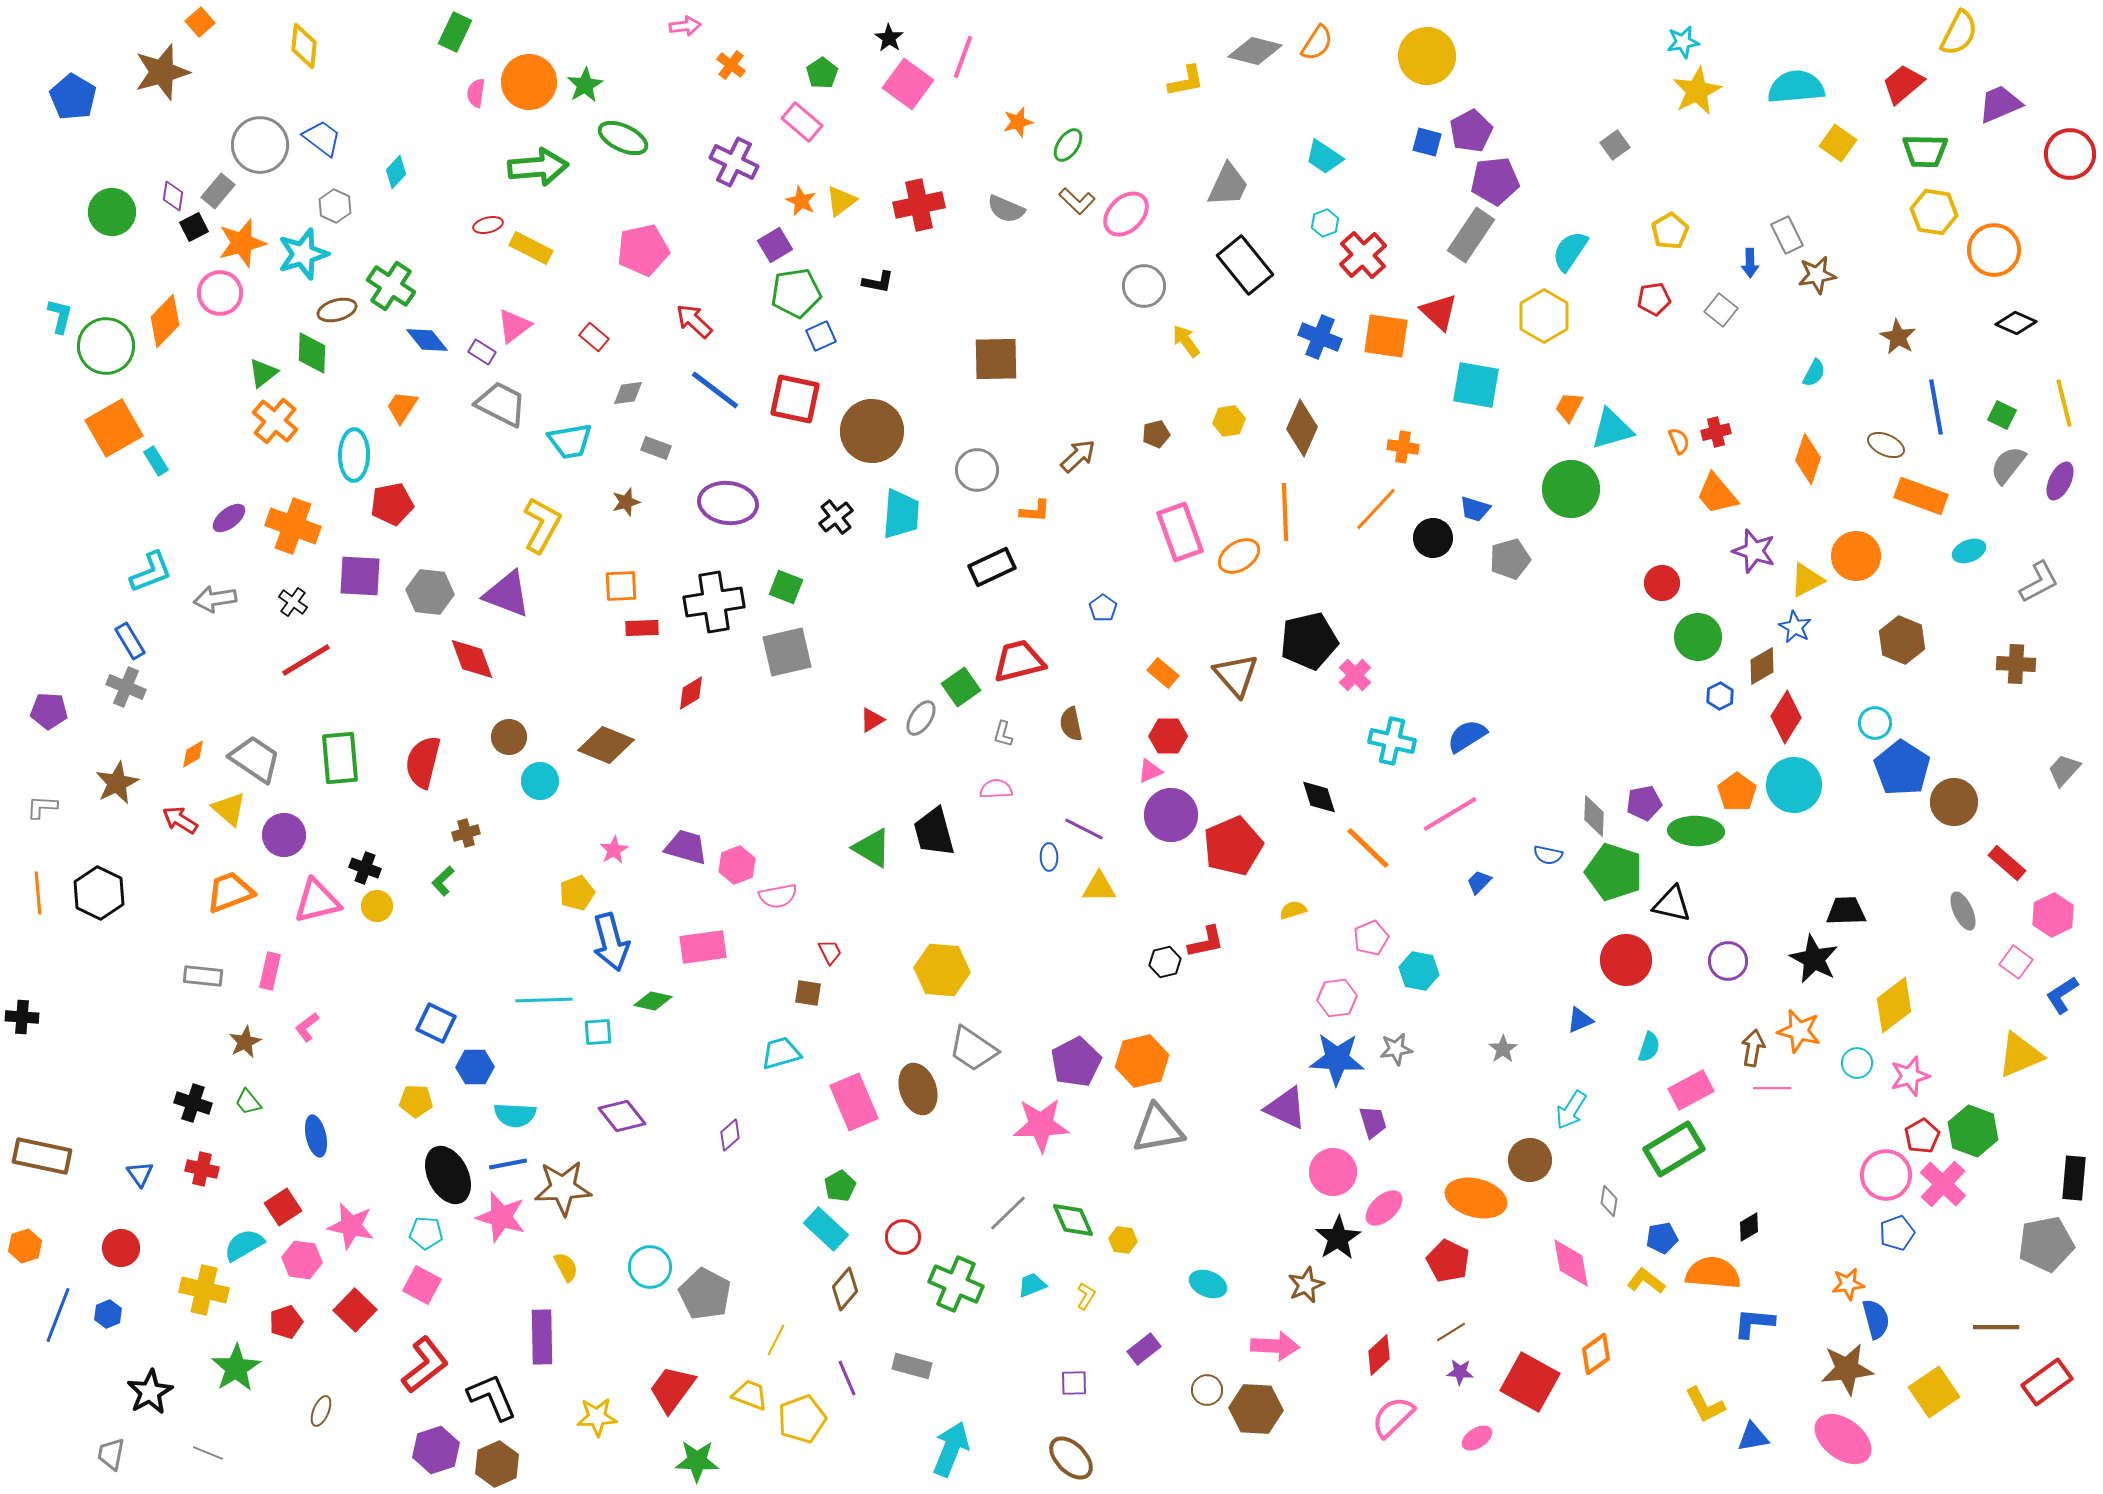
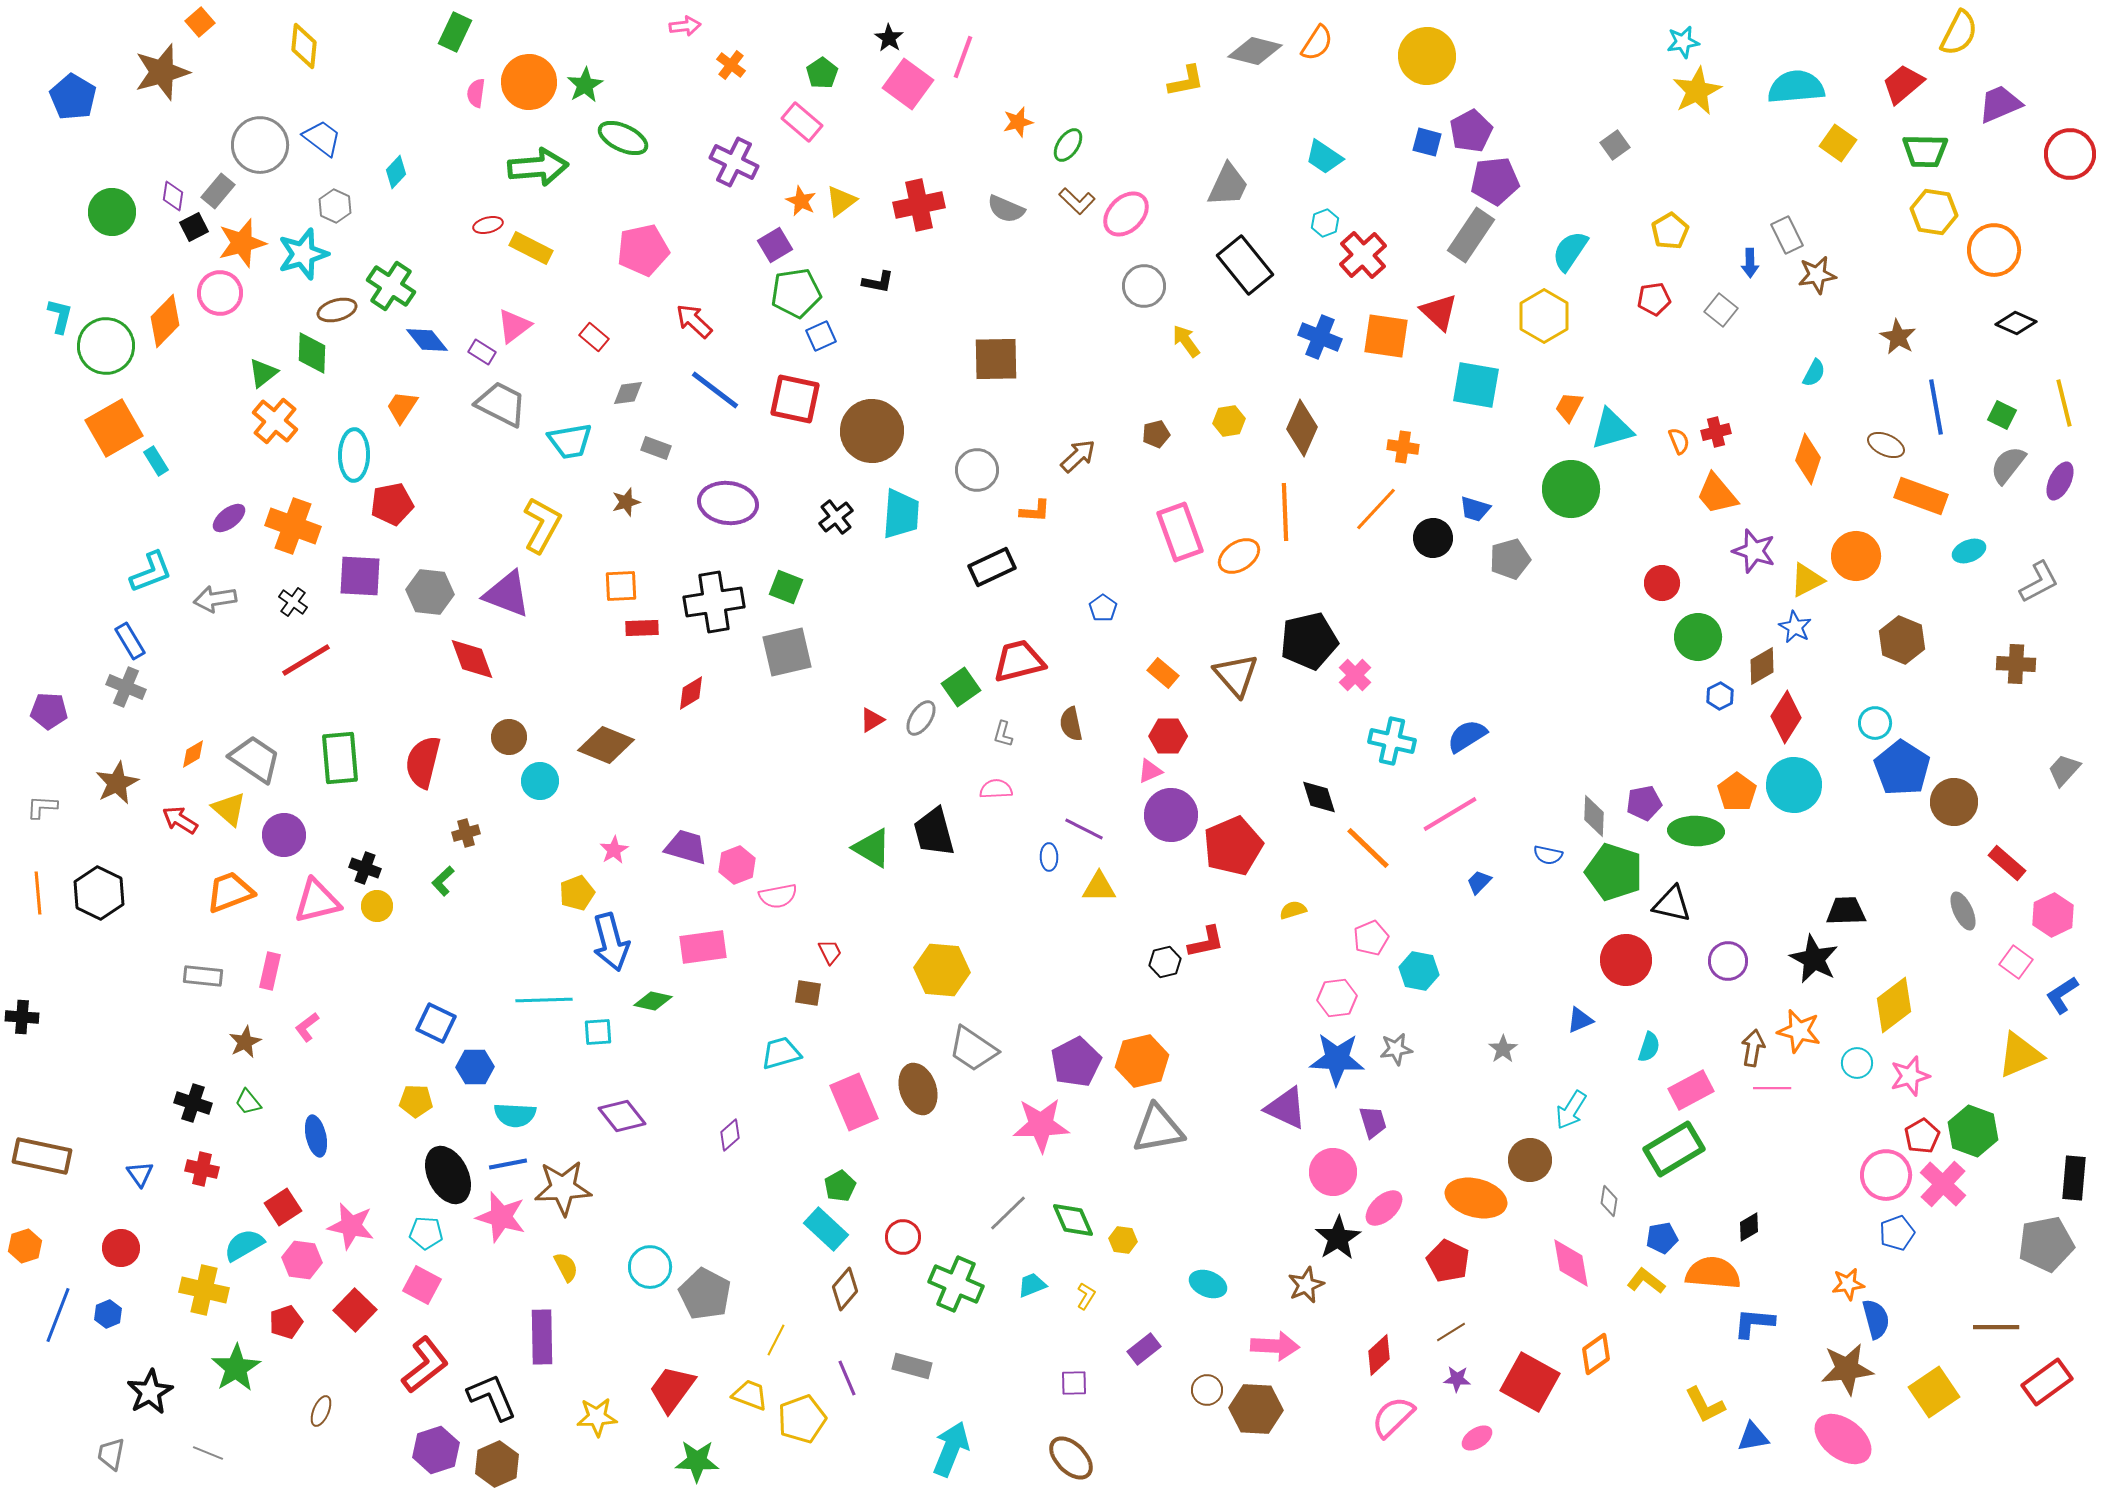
purple star at (1460, 1372): moved 3 px left, 7 px down
